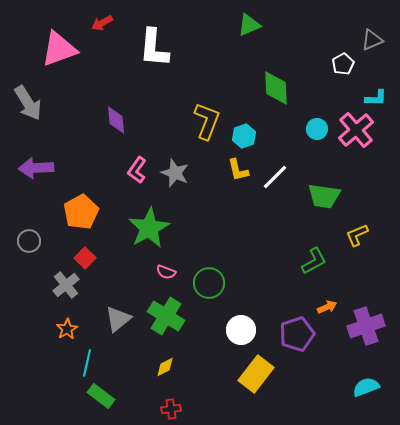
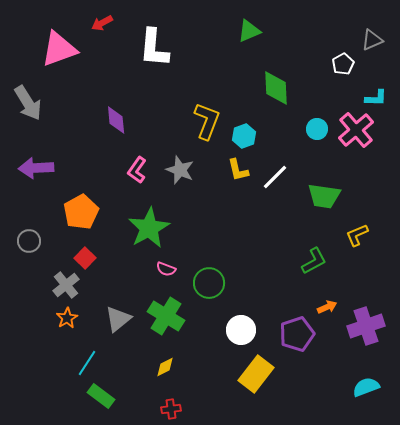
green triangle at (249, 25): moved 6 px down
gray star at (175, 173): moved 5 px right, 3 px up
pink semicircle at (166, 272): moved 3 px up
orange star at (67, 329): moved 11 px up
cyan line at (87, 363): rotated 20 degrees clockwise
